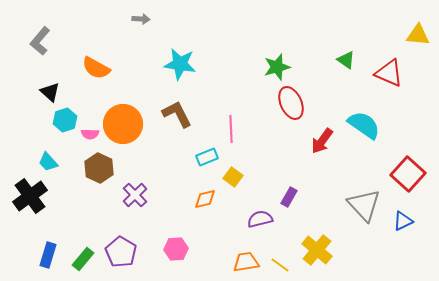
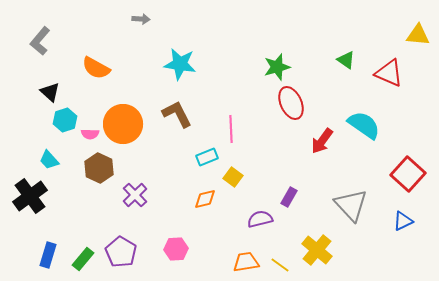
cyan trapezoid: moved 1 px right, 2 px up
gray triangle: moved 13 px left
